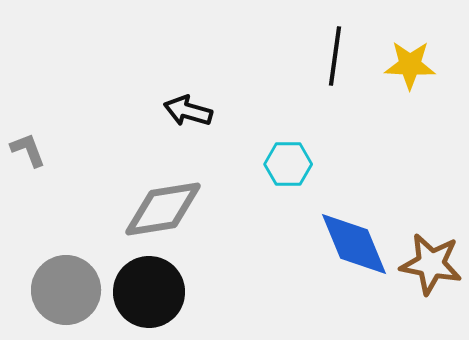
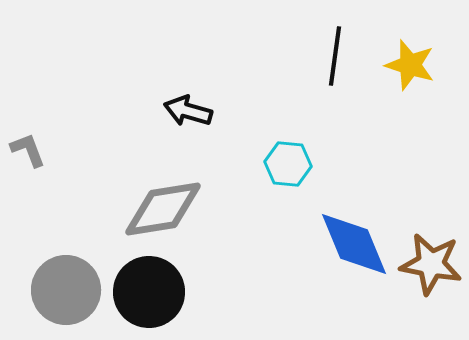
yellow star: rotated 15 degrees clockwise
cyan hexagon: rotated 6 degrees clockwise
